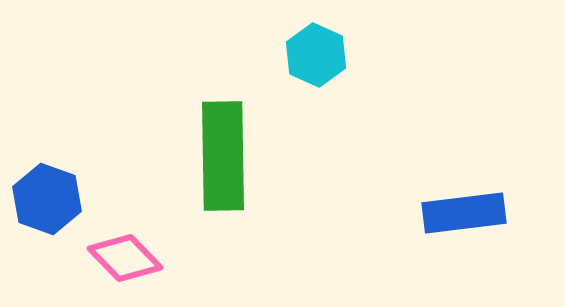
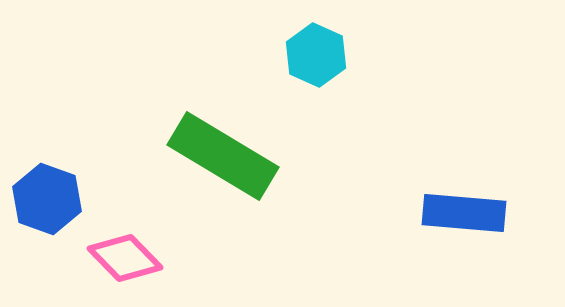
green rectangle: rotated 58 degrees counterclockwise
blue rectangle: rotated 12 degrees clockwise
